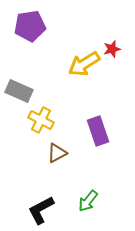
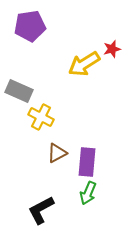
yellow cross: moved 3 px up
purple rectangle: moved 11 px left, 31 px down; rotated 24 degrees clockwise
green arrow: moved 8 px up; rotated 15 degrees counterclockwise
